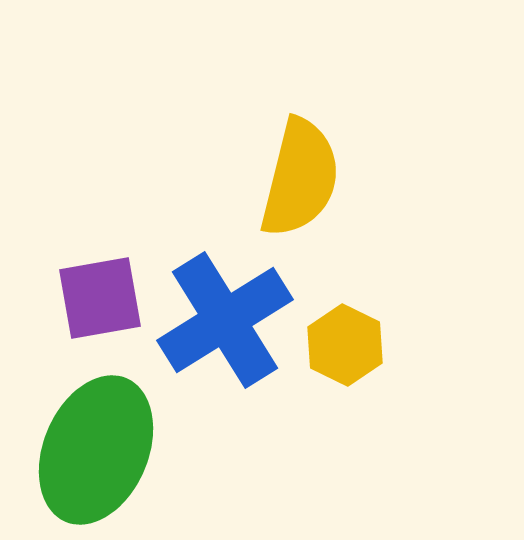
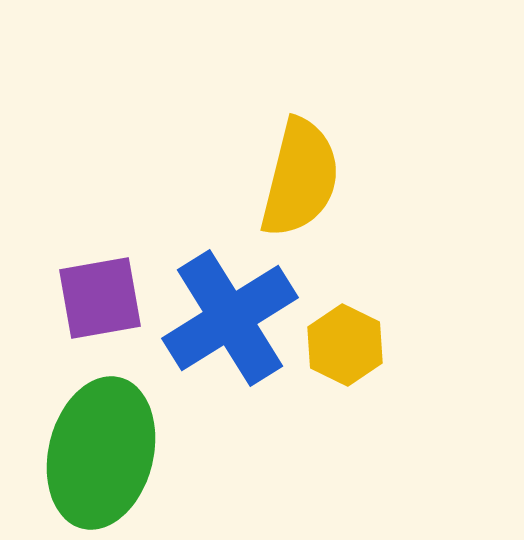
blue cross: moved 5 px right, 2 px up
green ellipse: moved 5 px right, 3 px down; rotated 9 degrees counterclockwise
